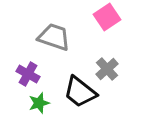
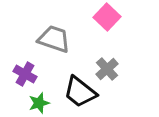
pink square: rotated 12 degrees counterclockwise
gray trapezoid: moved 2 px down
purple cross: moved 3 px left
